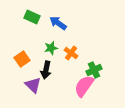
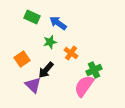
green star: moved 1 px left, 6 px up
black arrow: rotated 30 degrees clockwise
